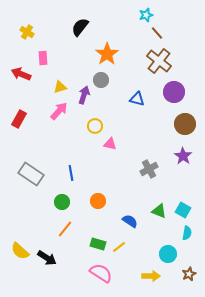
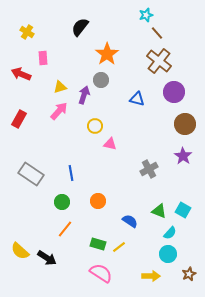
cyan semicircle: moved 17 px left; rotated 32 degrees clockwise
